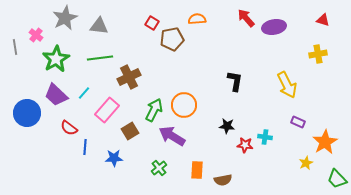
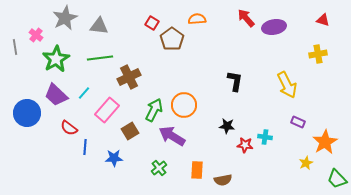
brown pentagon: rotated 25 degrees counterclockwise
